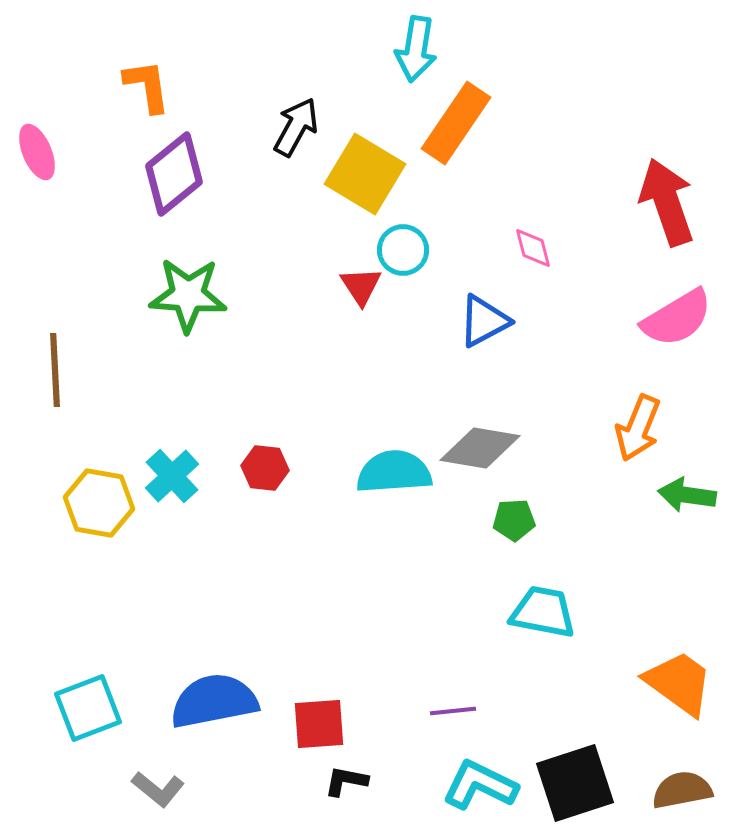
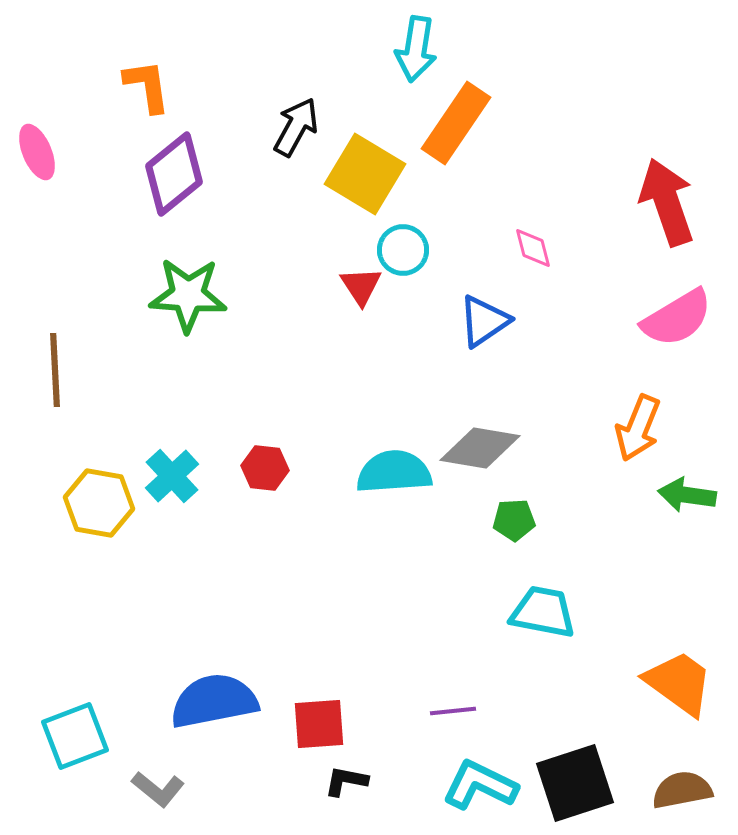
blue triangle: rotated 6 degrees counterclockwise
cyan square: moved 13 px left, 28 px down
